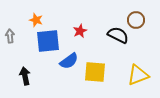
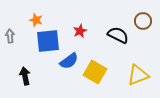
brown circle: moved 7 px right, 1 px down
yellow square: rotated 25 degrees clockwise
